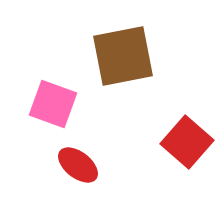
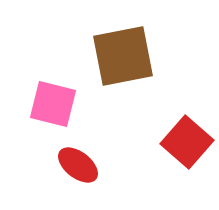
pink square: rotated 6 degrees counterclockwise
